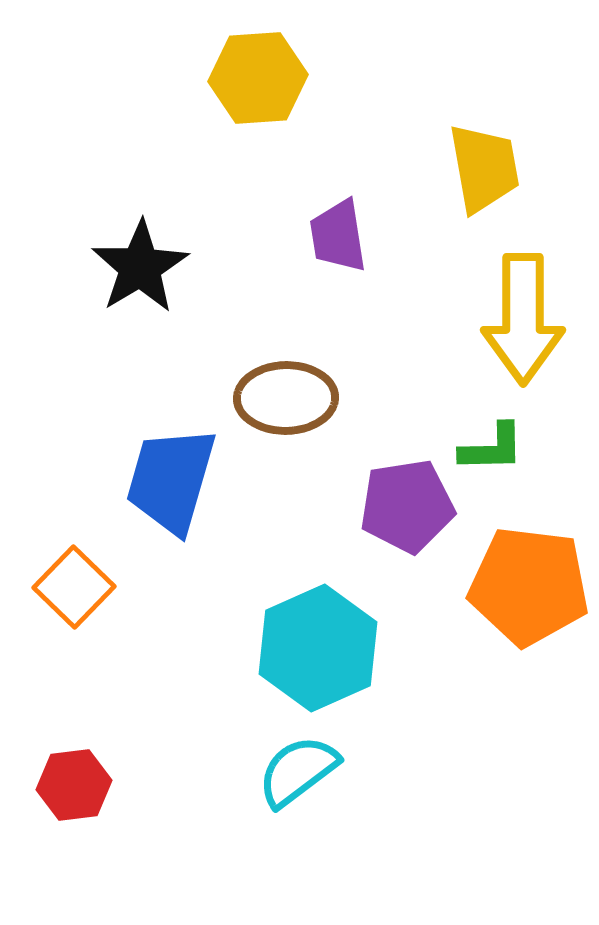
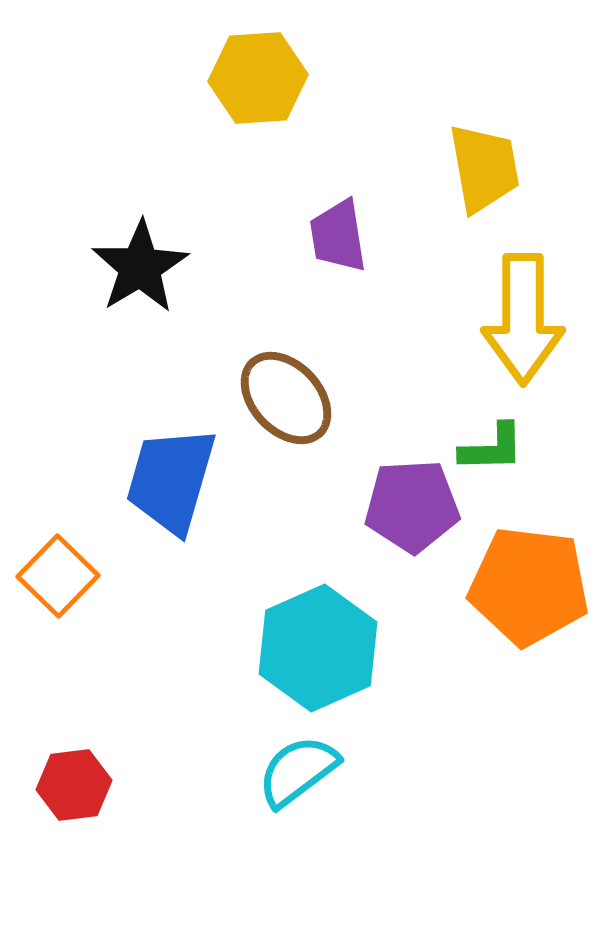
brown ellipse: rotated 48 degrees clockwise
purple pentagon: moved 5 px right; rotated 6 degrees clockwise
orange square: moved 16 px left, 11 px up
